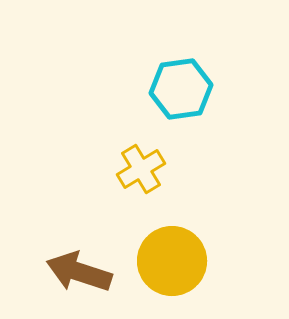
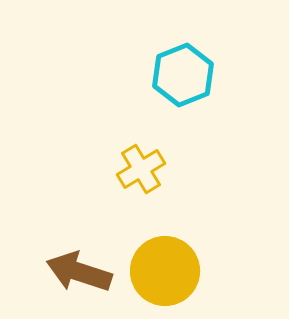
cyan hexagon: moved 2 px right, 14 px up; rotated 14 degrees counterclockwise
yellow circle: moved 7 px left, 10 px down
